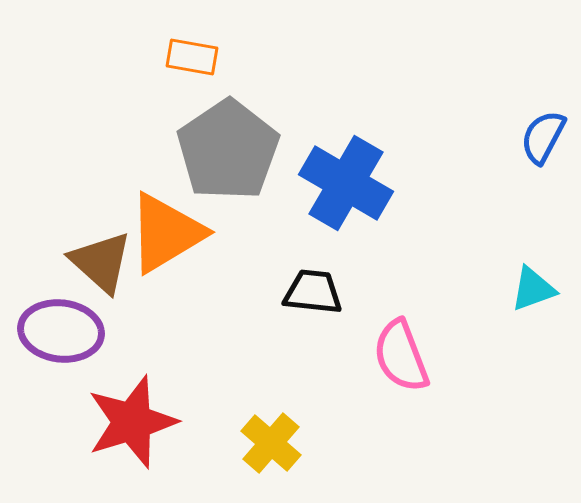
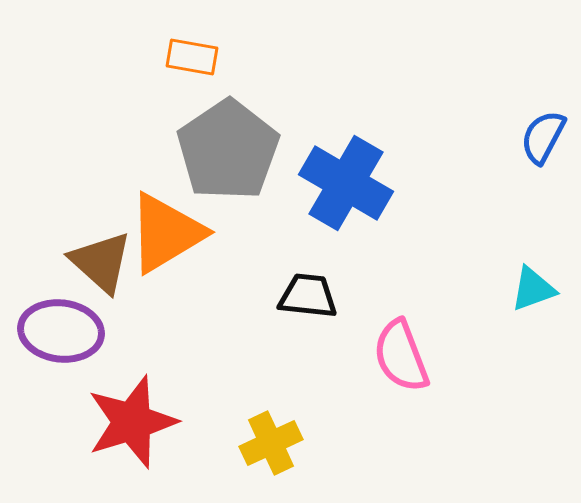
black trapezoid: moved 5 px left, 4 px down
yellow cross: rotated 24 degrees clockwise
